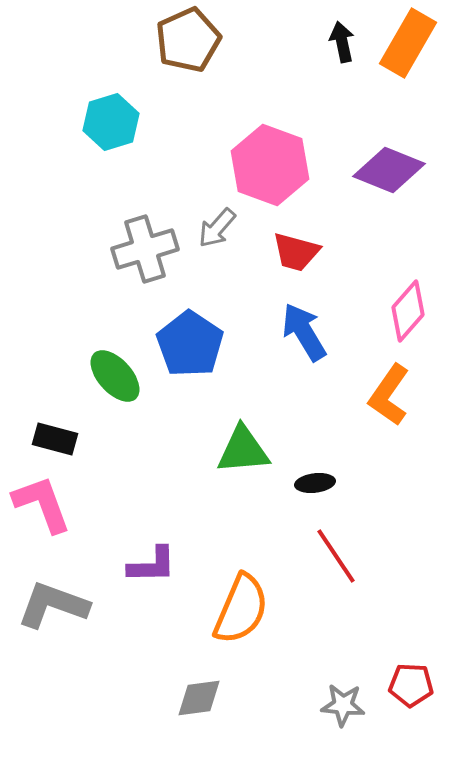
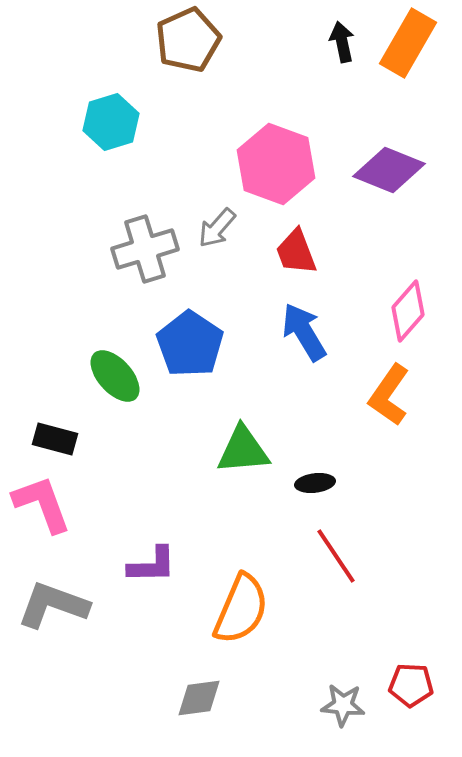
pink hexagon: moved 6 px right, 1 px up
red trapezoid: rotated 54 degrees clockwise
